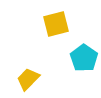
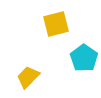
yellow trapezoid: moved 2 px up
